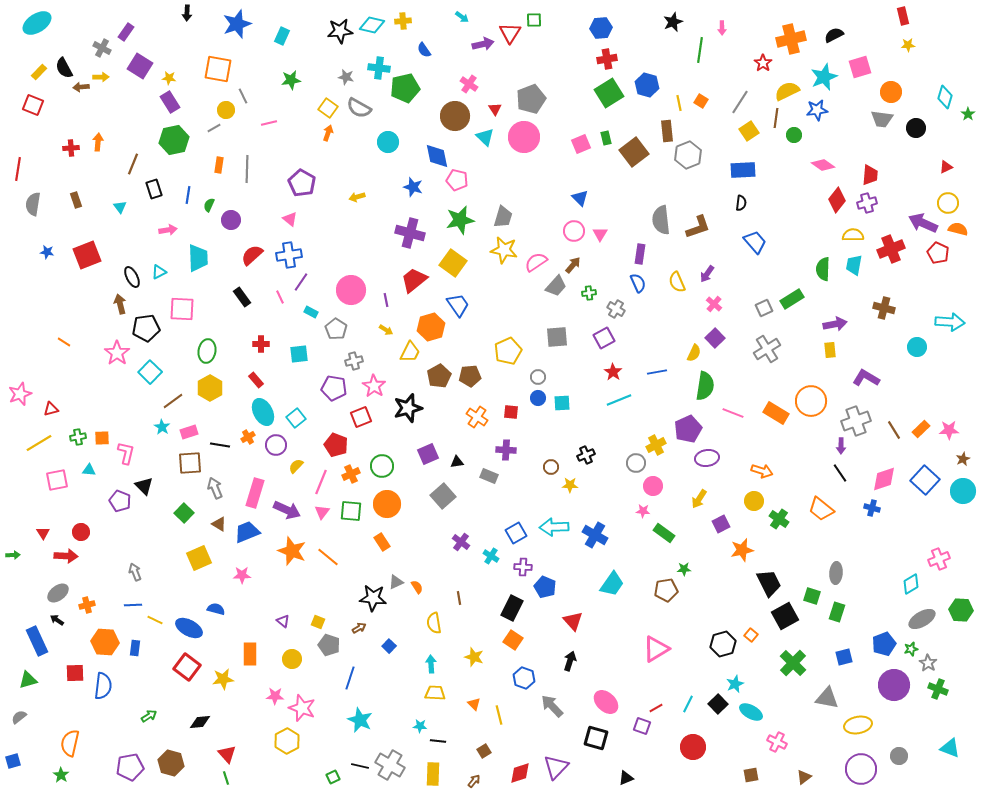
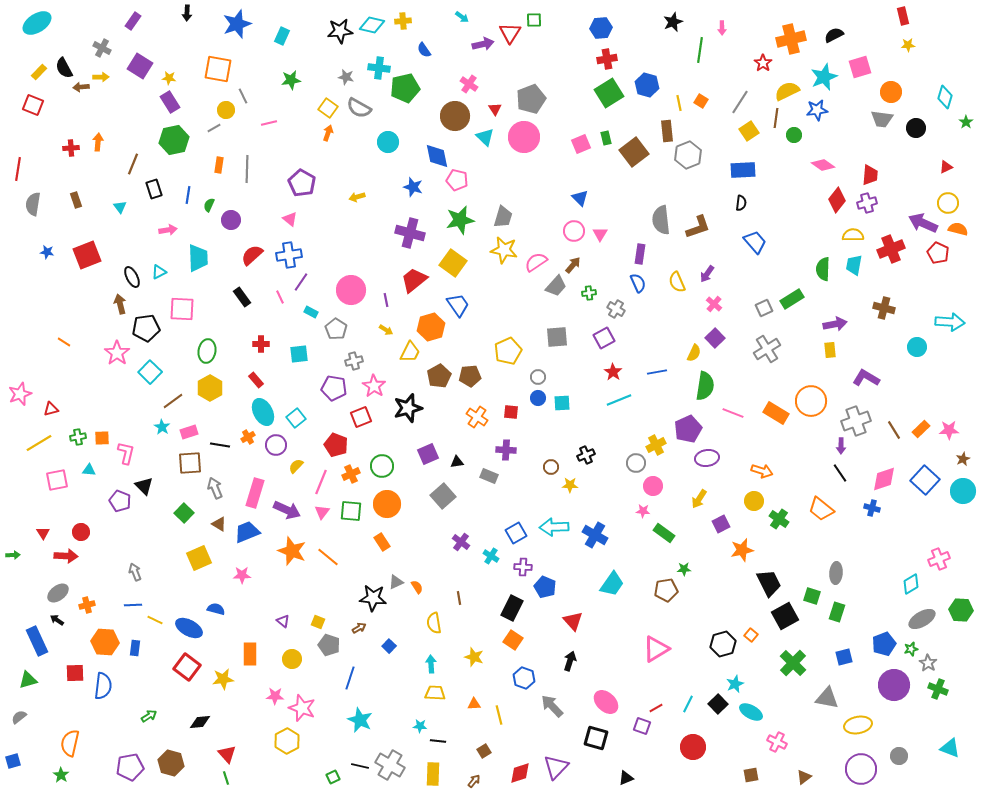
purple rectangle at (126, 32): moved 7 px right, 11 px up
green star at (968, 114): moved 2 px left, 8 px down
orange triangle at (474, 704): rotated 48 degrees counterclockwise
